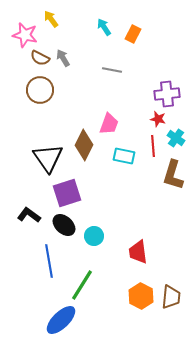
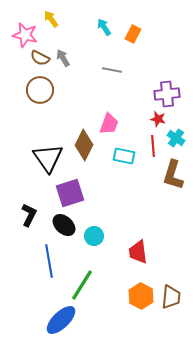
purple square: moved 3 px right
black L-shape: rotated 80 degrees clockwise
